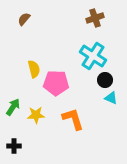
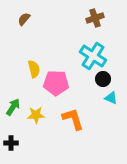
black circle: moved 2 px left, 1 px up
black cross: moved 3 px left, 3 px up
